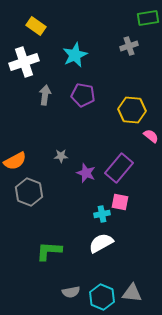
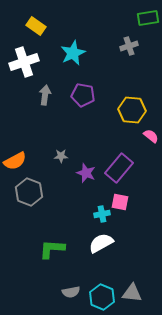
cyan star: moved 2 px left, 2 px up
green L-shape: moved 3 px right, 2 px up
